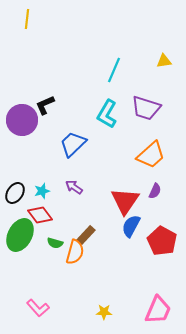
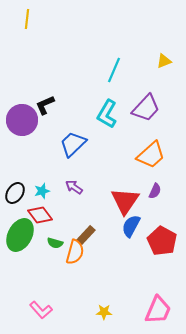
yellow triangle: rotated 14 degrees counterclockwise
purple trapezoid: rotated 64 degrees counterclockwise
pink L-shape: moved 3 px right, 2 px down
